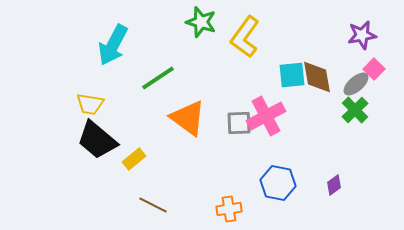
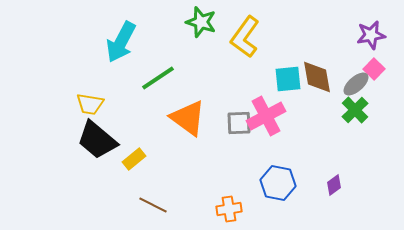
purple star: moved 9 px right
cyan arrow: moved 8 px right, 3 px up
cyan square: moved 4 px left, 4 px down
